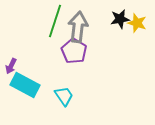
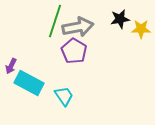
yellow star: moved 4 px right, 6 px down; rotated 18 degrees counterclockwise
gray arrow: rotated 72 degrees clockwise
cyan rectangle: moved 4 px right, 2 px up
